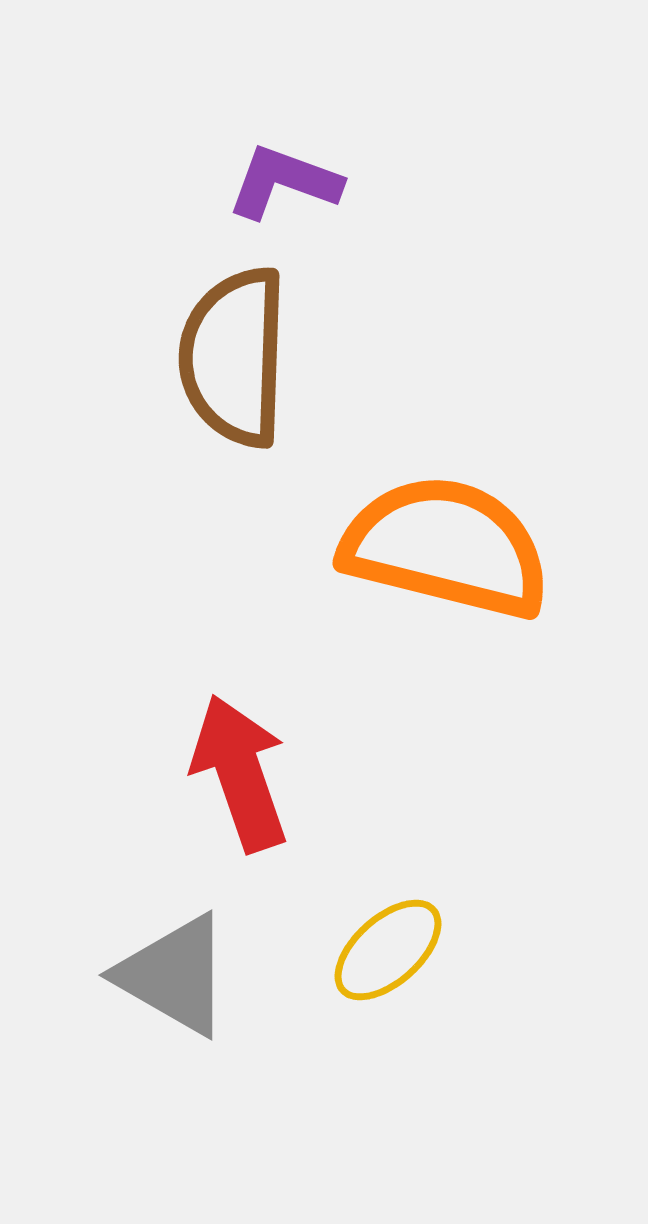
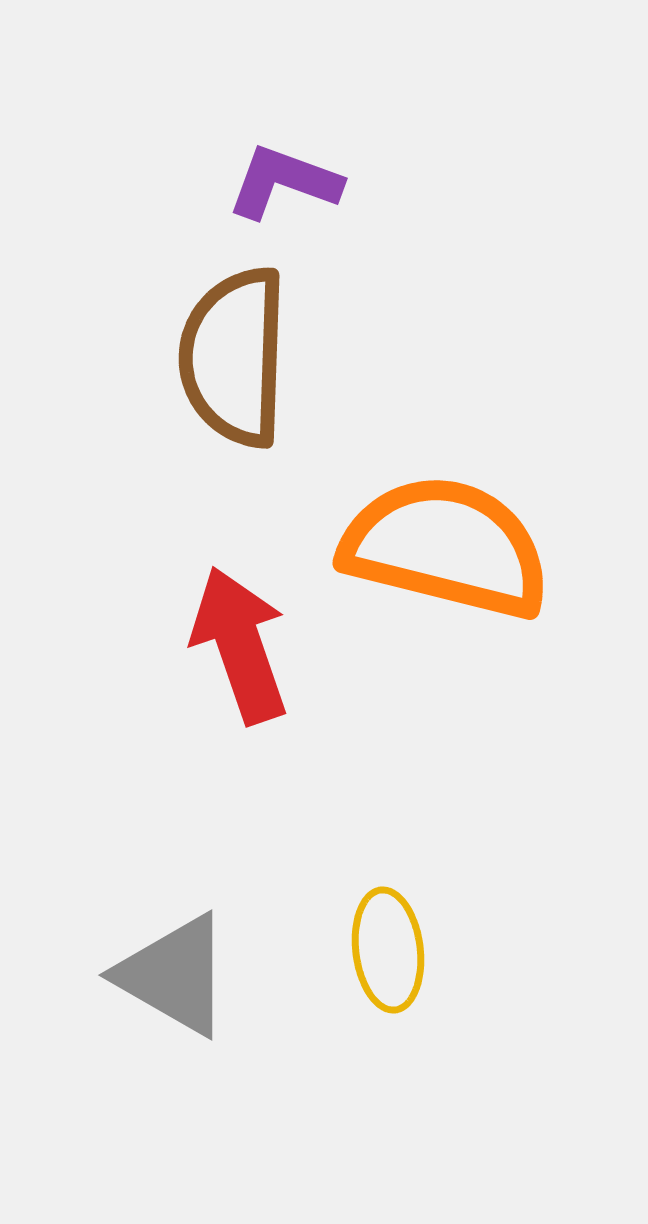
red arrow: moved 128 px up
yellow ellipse: rotated 55 degrees counterclockwise
